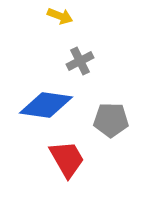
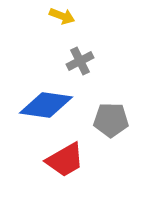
yellow arrow: moved 2 px right
red trapezoid: moved 2 px left, 1 px down; rotated 90 degrees clockwise
